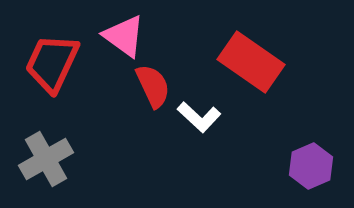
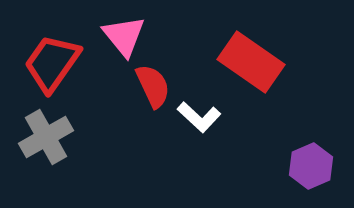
pink triangle: rotated 15 degrees clockwise
red trapezoid: rotated 10 degrees clockwise
gray cross: moved 22 px up
